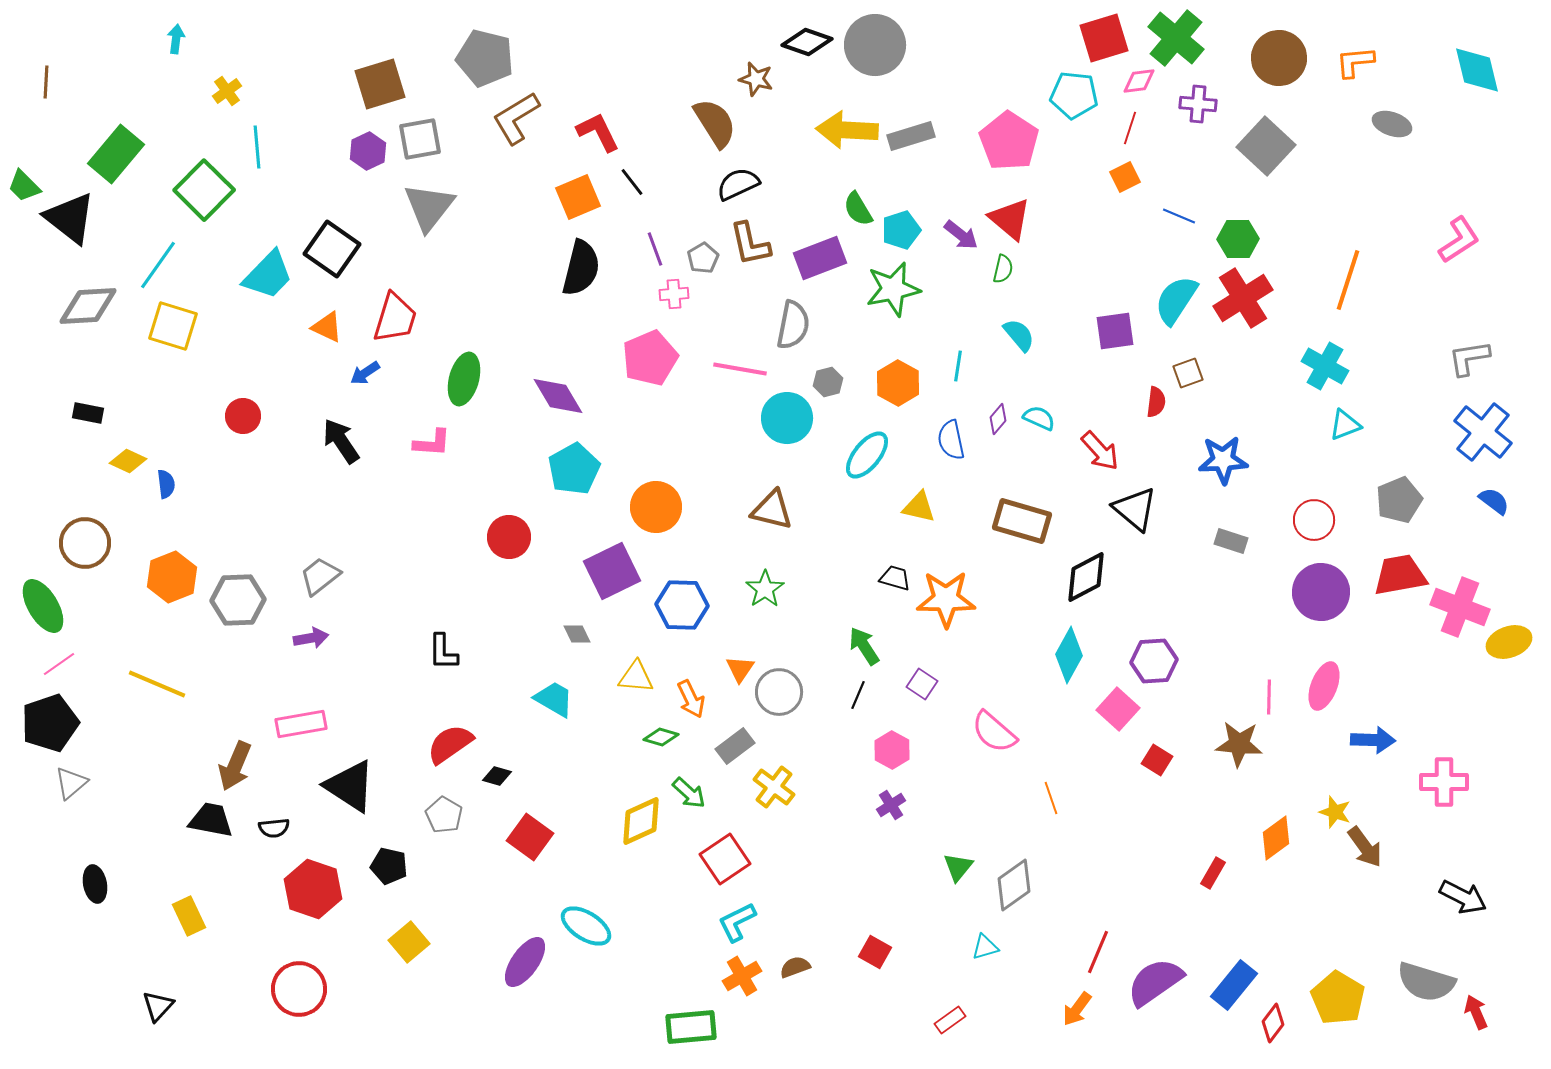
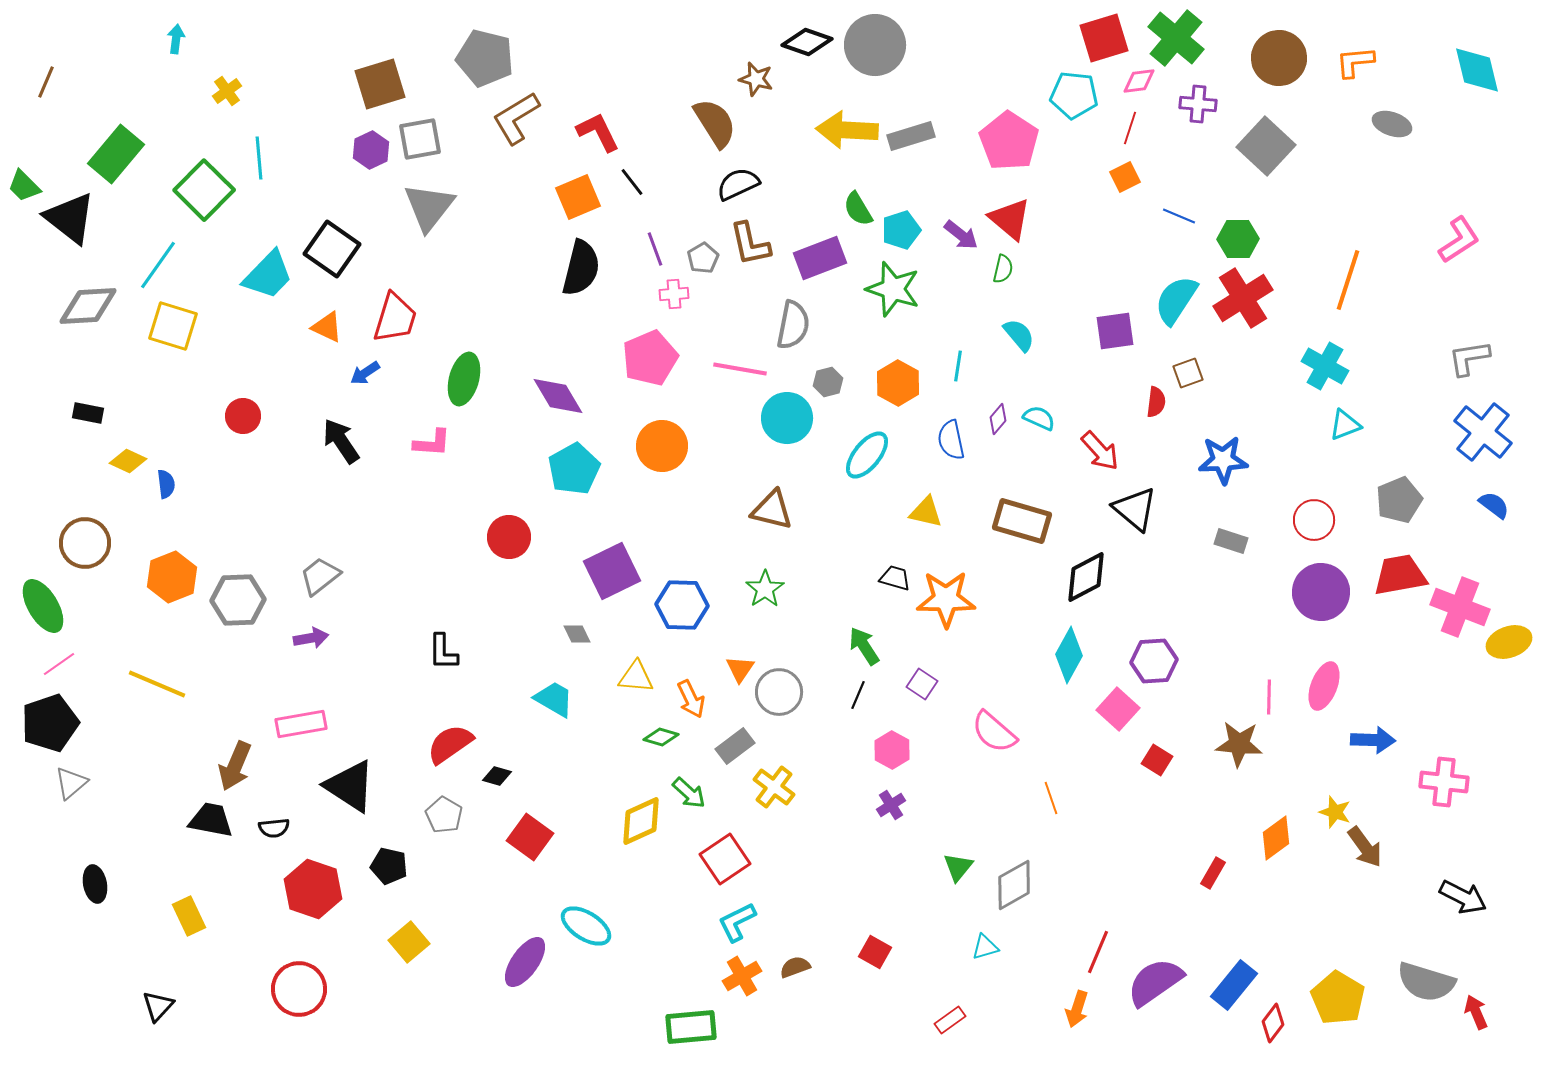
brown line at (46, 82): rotated 20 degrees clockwise
cyan line at (257, 147): moved 2 px right, 11 px down
purple hexagon at (368, 151): moved 3 px right, 1 px up
green star at (893, 289): rotated 30 degrees clockwise
blue semicircle at (1494, 501): moved 4 px down
orange circle at (656, 507): moved 6 px right, 61 px up
yellow triangle at (919, 507): moved 7 px right, 5 px down
pink cross at (1444, 782): rotated 6 degrees clockwise
gray diamond at (1014, 885): rotated 6 degrees clockwise
orange arrow at (1077, 1009): rotated 18 degrees counterclockwise
